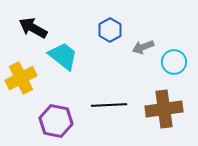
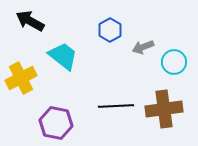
black arrow: moved 3 px left, 7 px up
black line: moved 7 px right, 1 px down
purple hexagon: moved 2 px down
